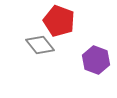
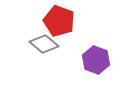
gray diamond: moved 4 px right, 1 px up; rotated 12 degrees counterclockwise
